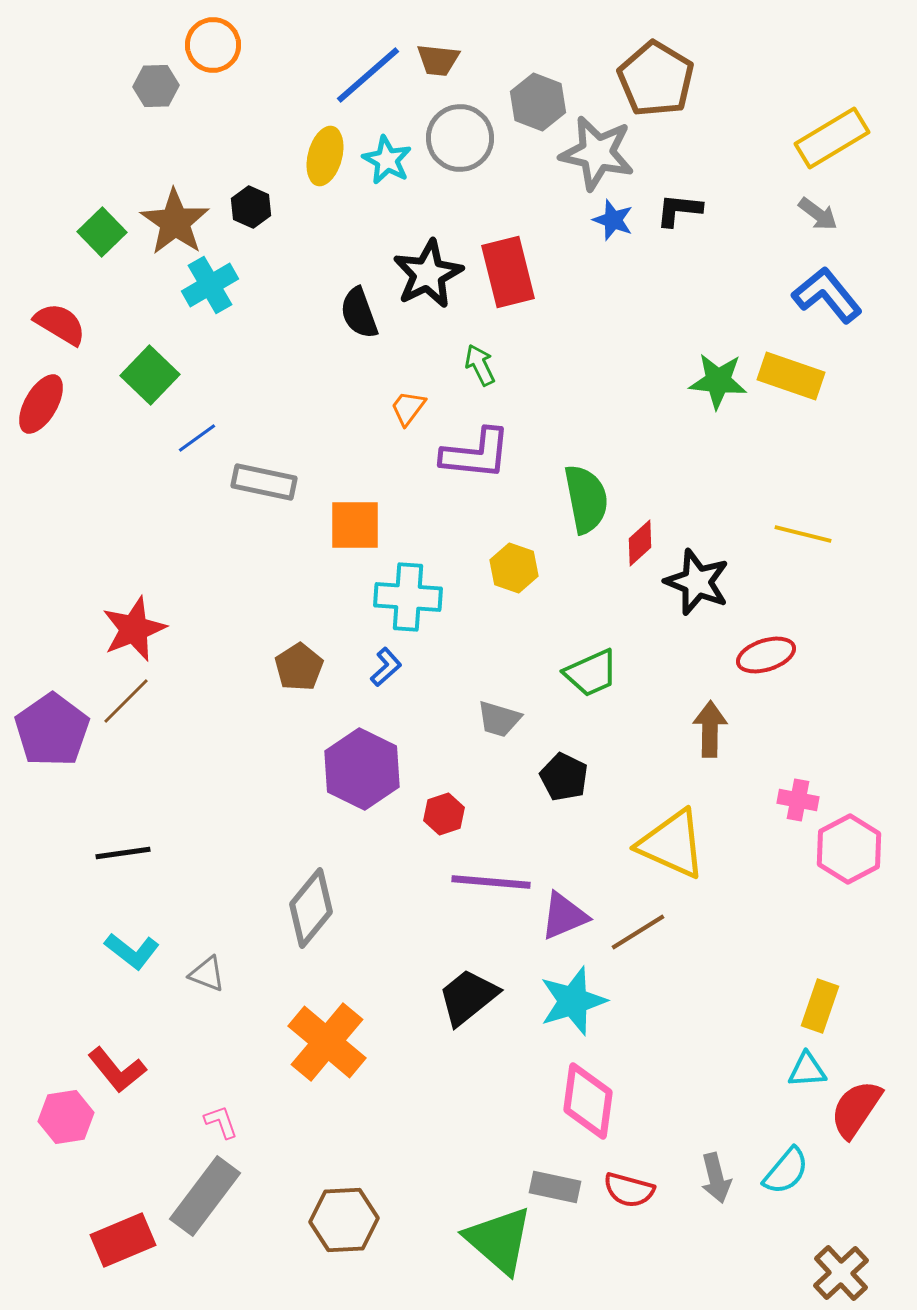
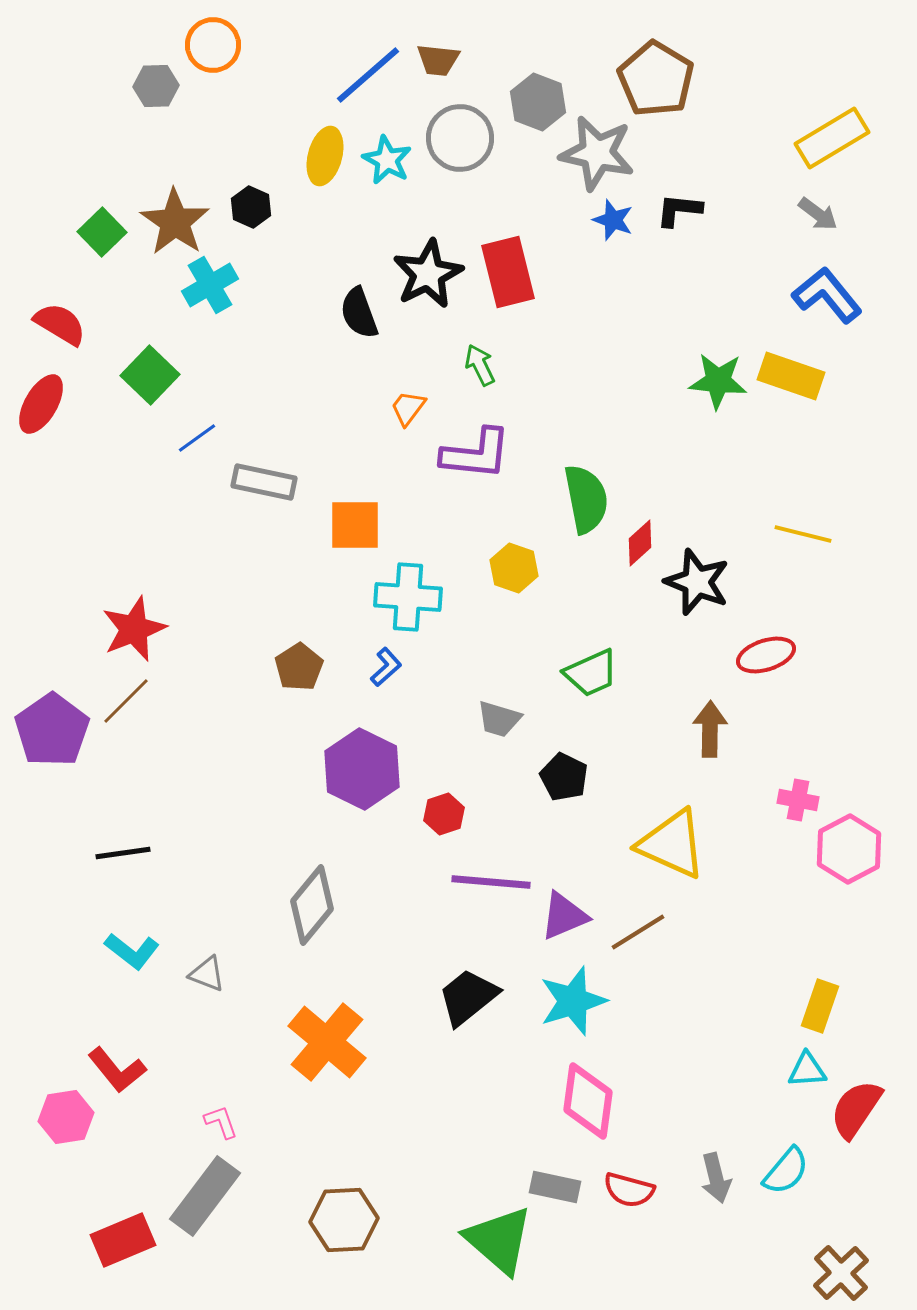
gray diamond at (311, 908): moved 1 px right, 3 px up
